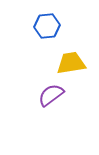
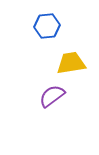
purple semicircle: moved 1 px right, 1 px down
